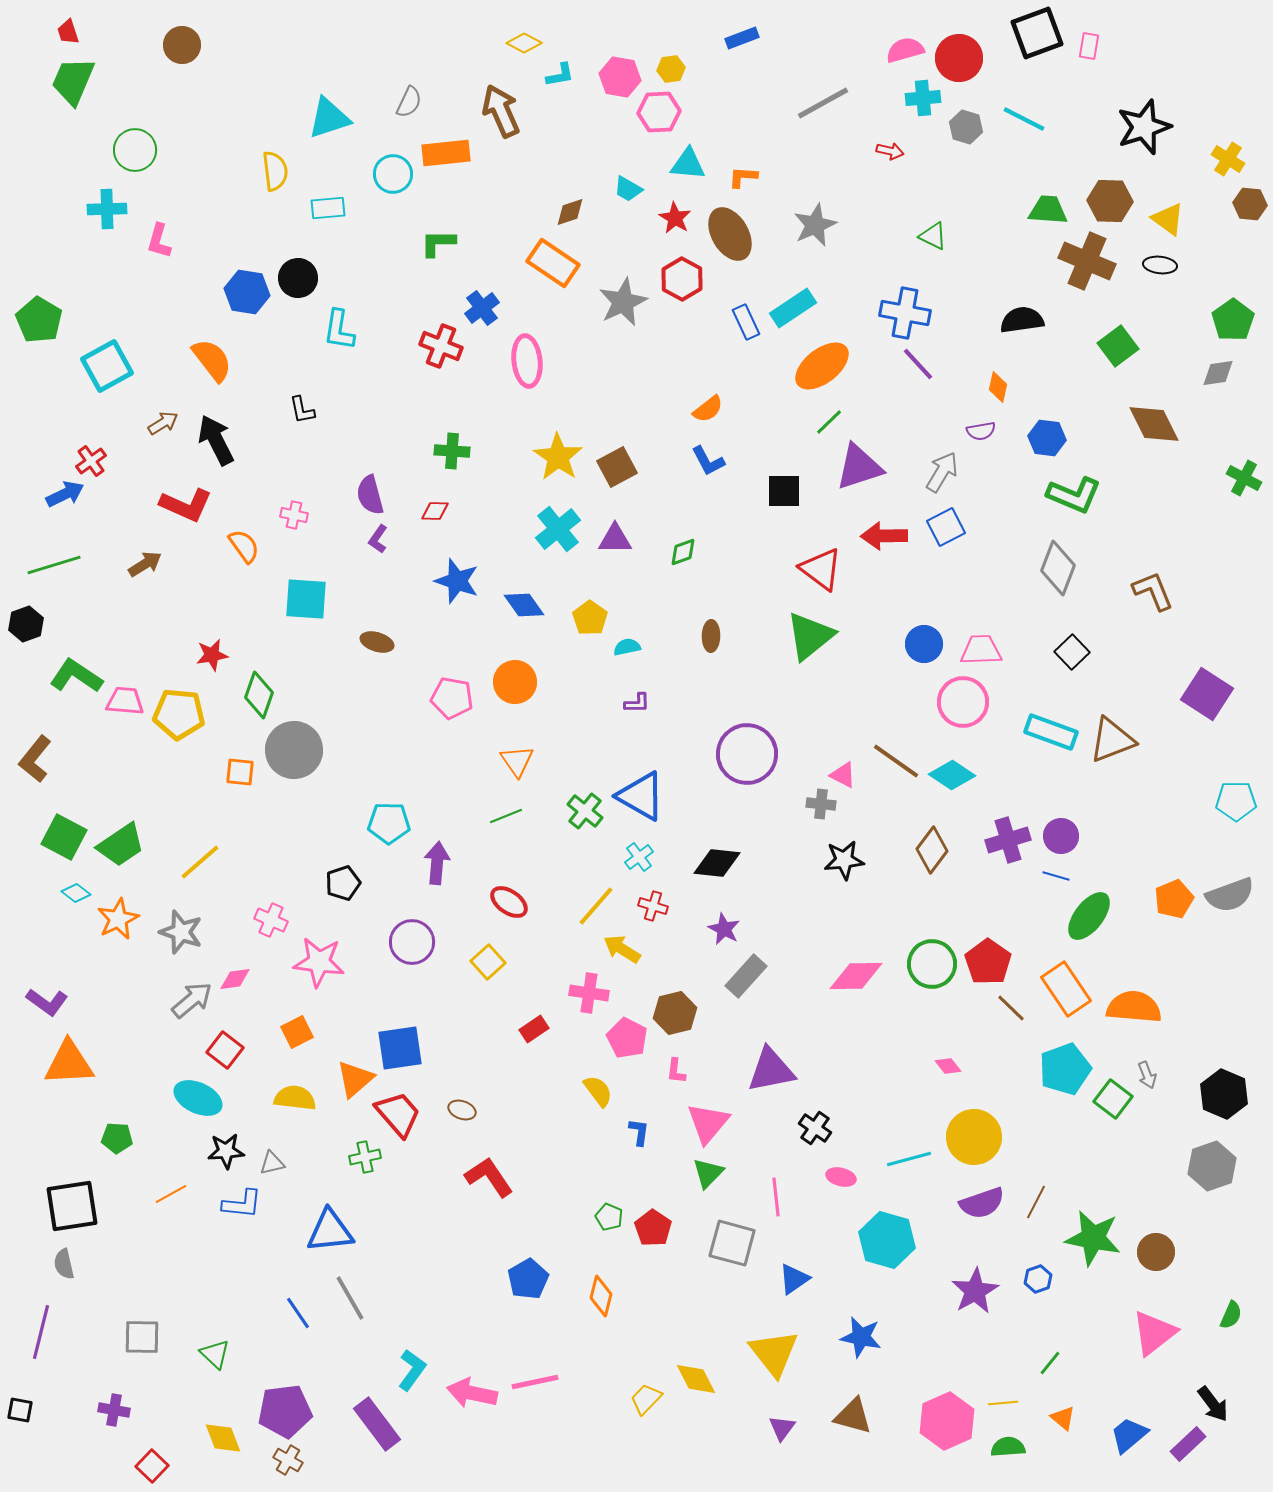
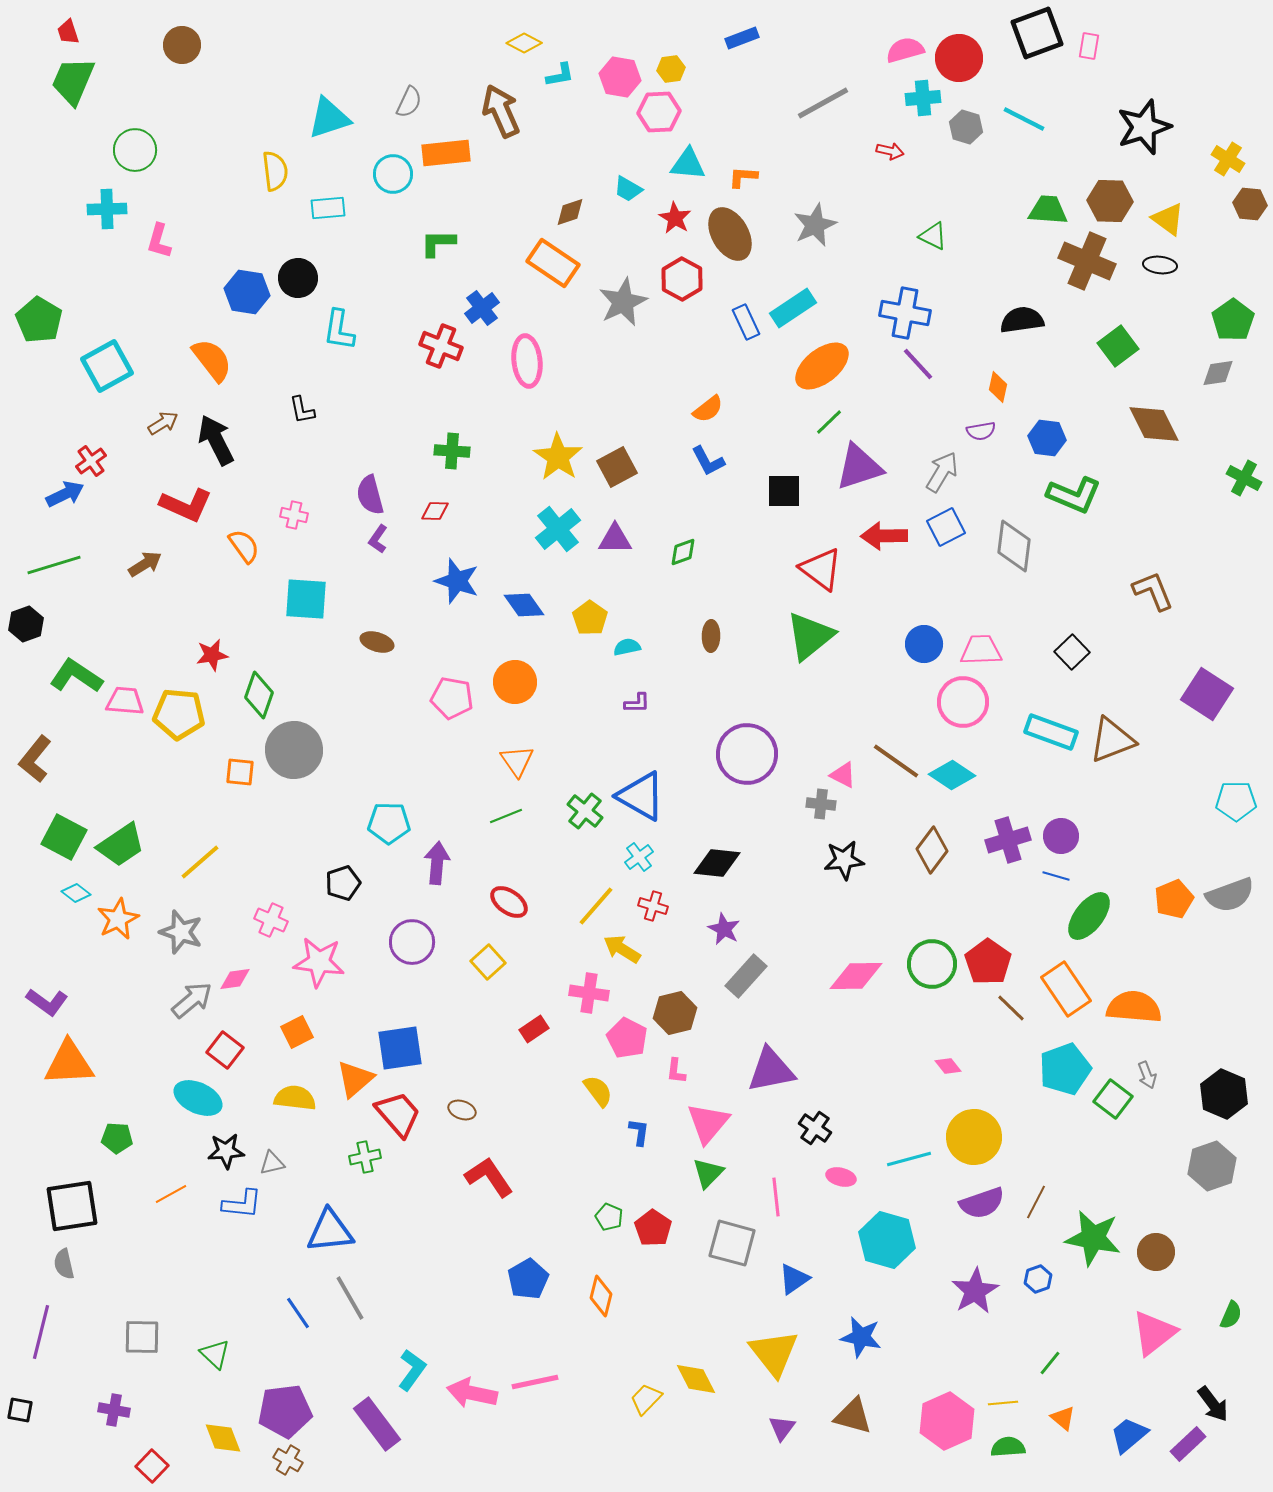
gray diamond at (1058, 568): moved 44 px left, 22 px up; rotated 14 degrees counterclockwise
